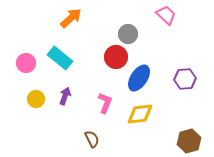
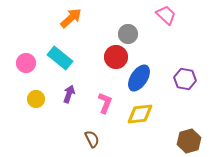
purple hexagon: rotated 15 degrees clockwise
purple arrow: moved 4 px right, 2 px up
